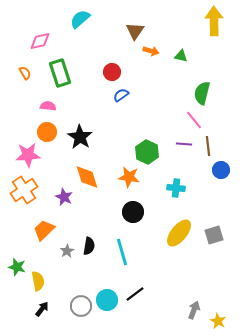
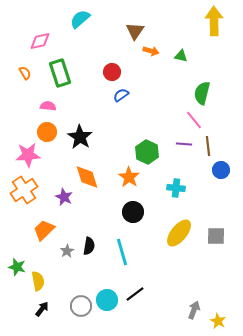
orange star: rotated 25 degrees clockwise
gray square: moved 2 px right, 1 px down; rotated 18 degrees clockwise
